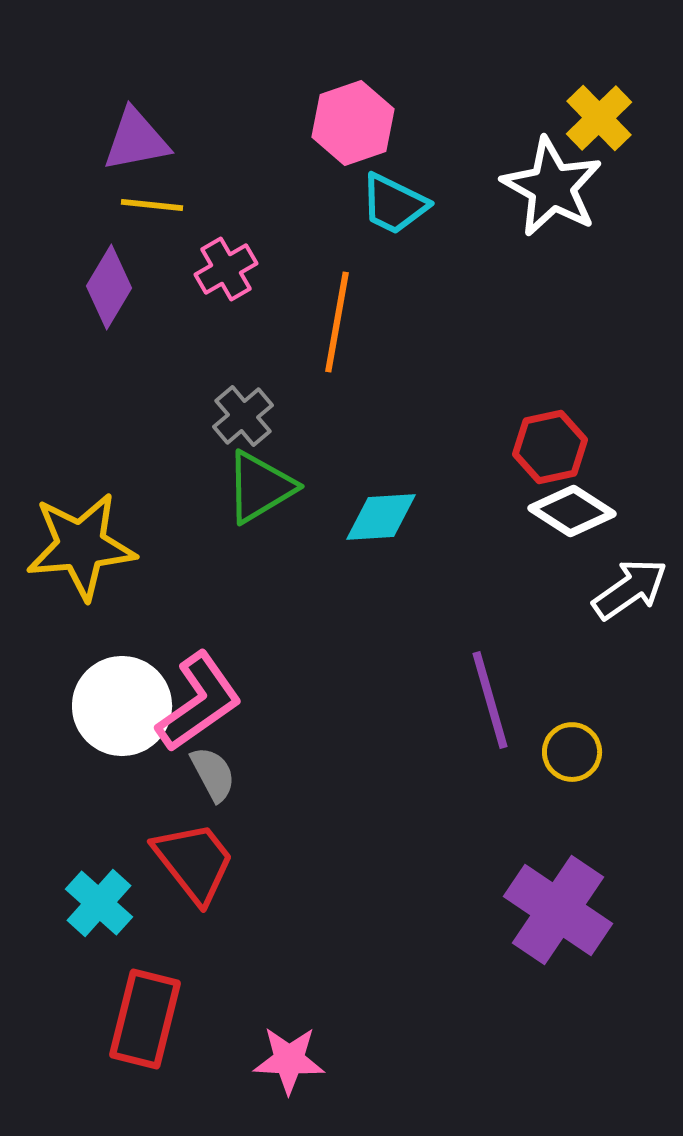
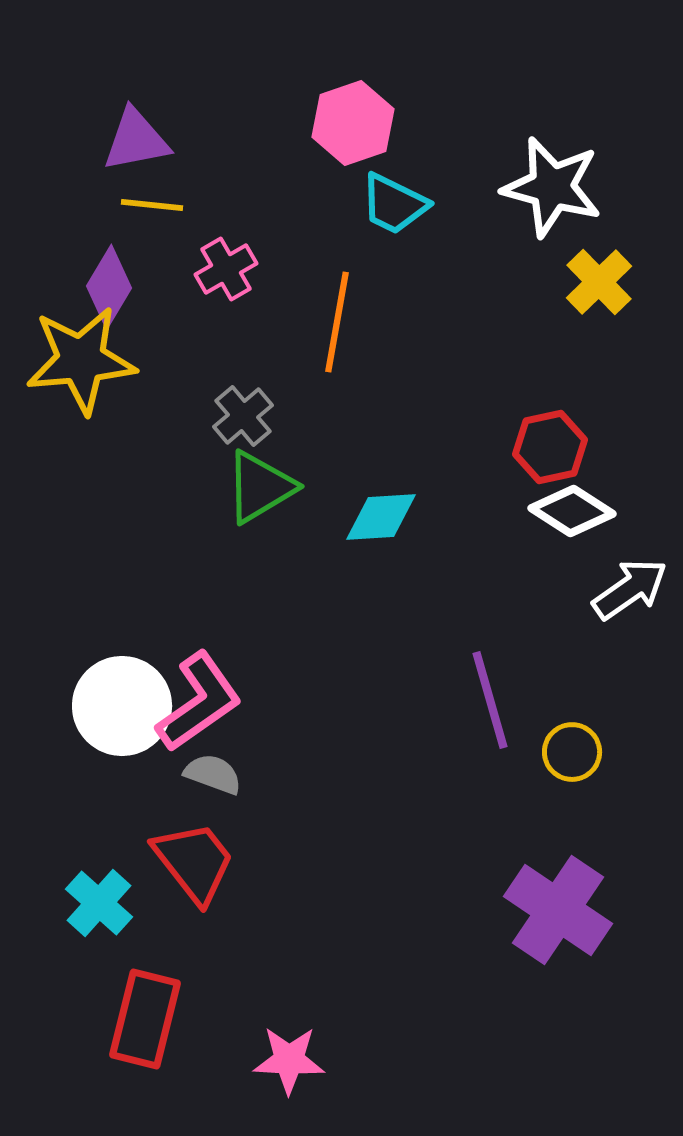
yellow cross: moved 164 px down
white star: rotated 14 degrees counterclockwise
yellow star: moved 186 px up
gray semicircle: rotated 42 degrees counterclockwise
